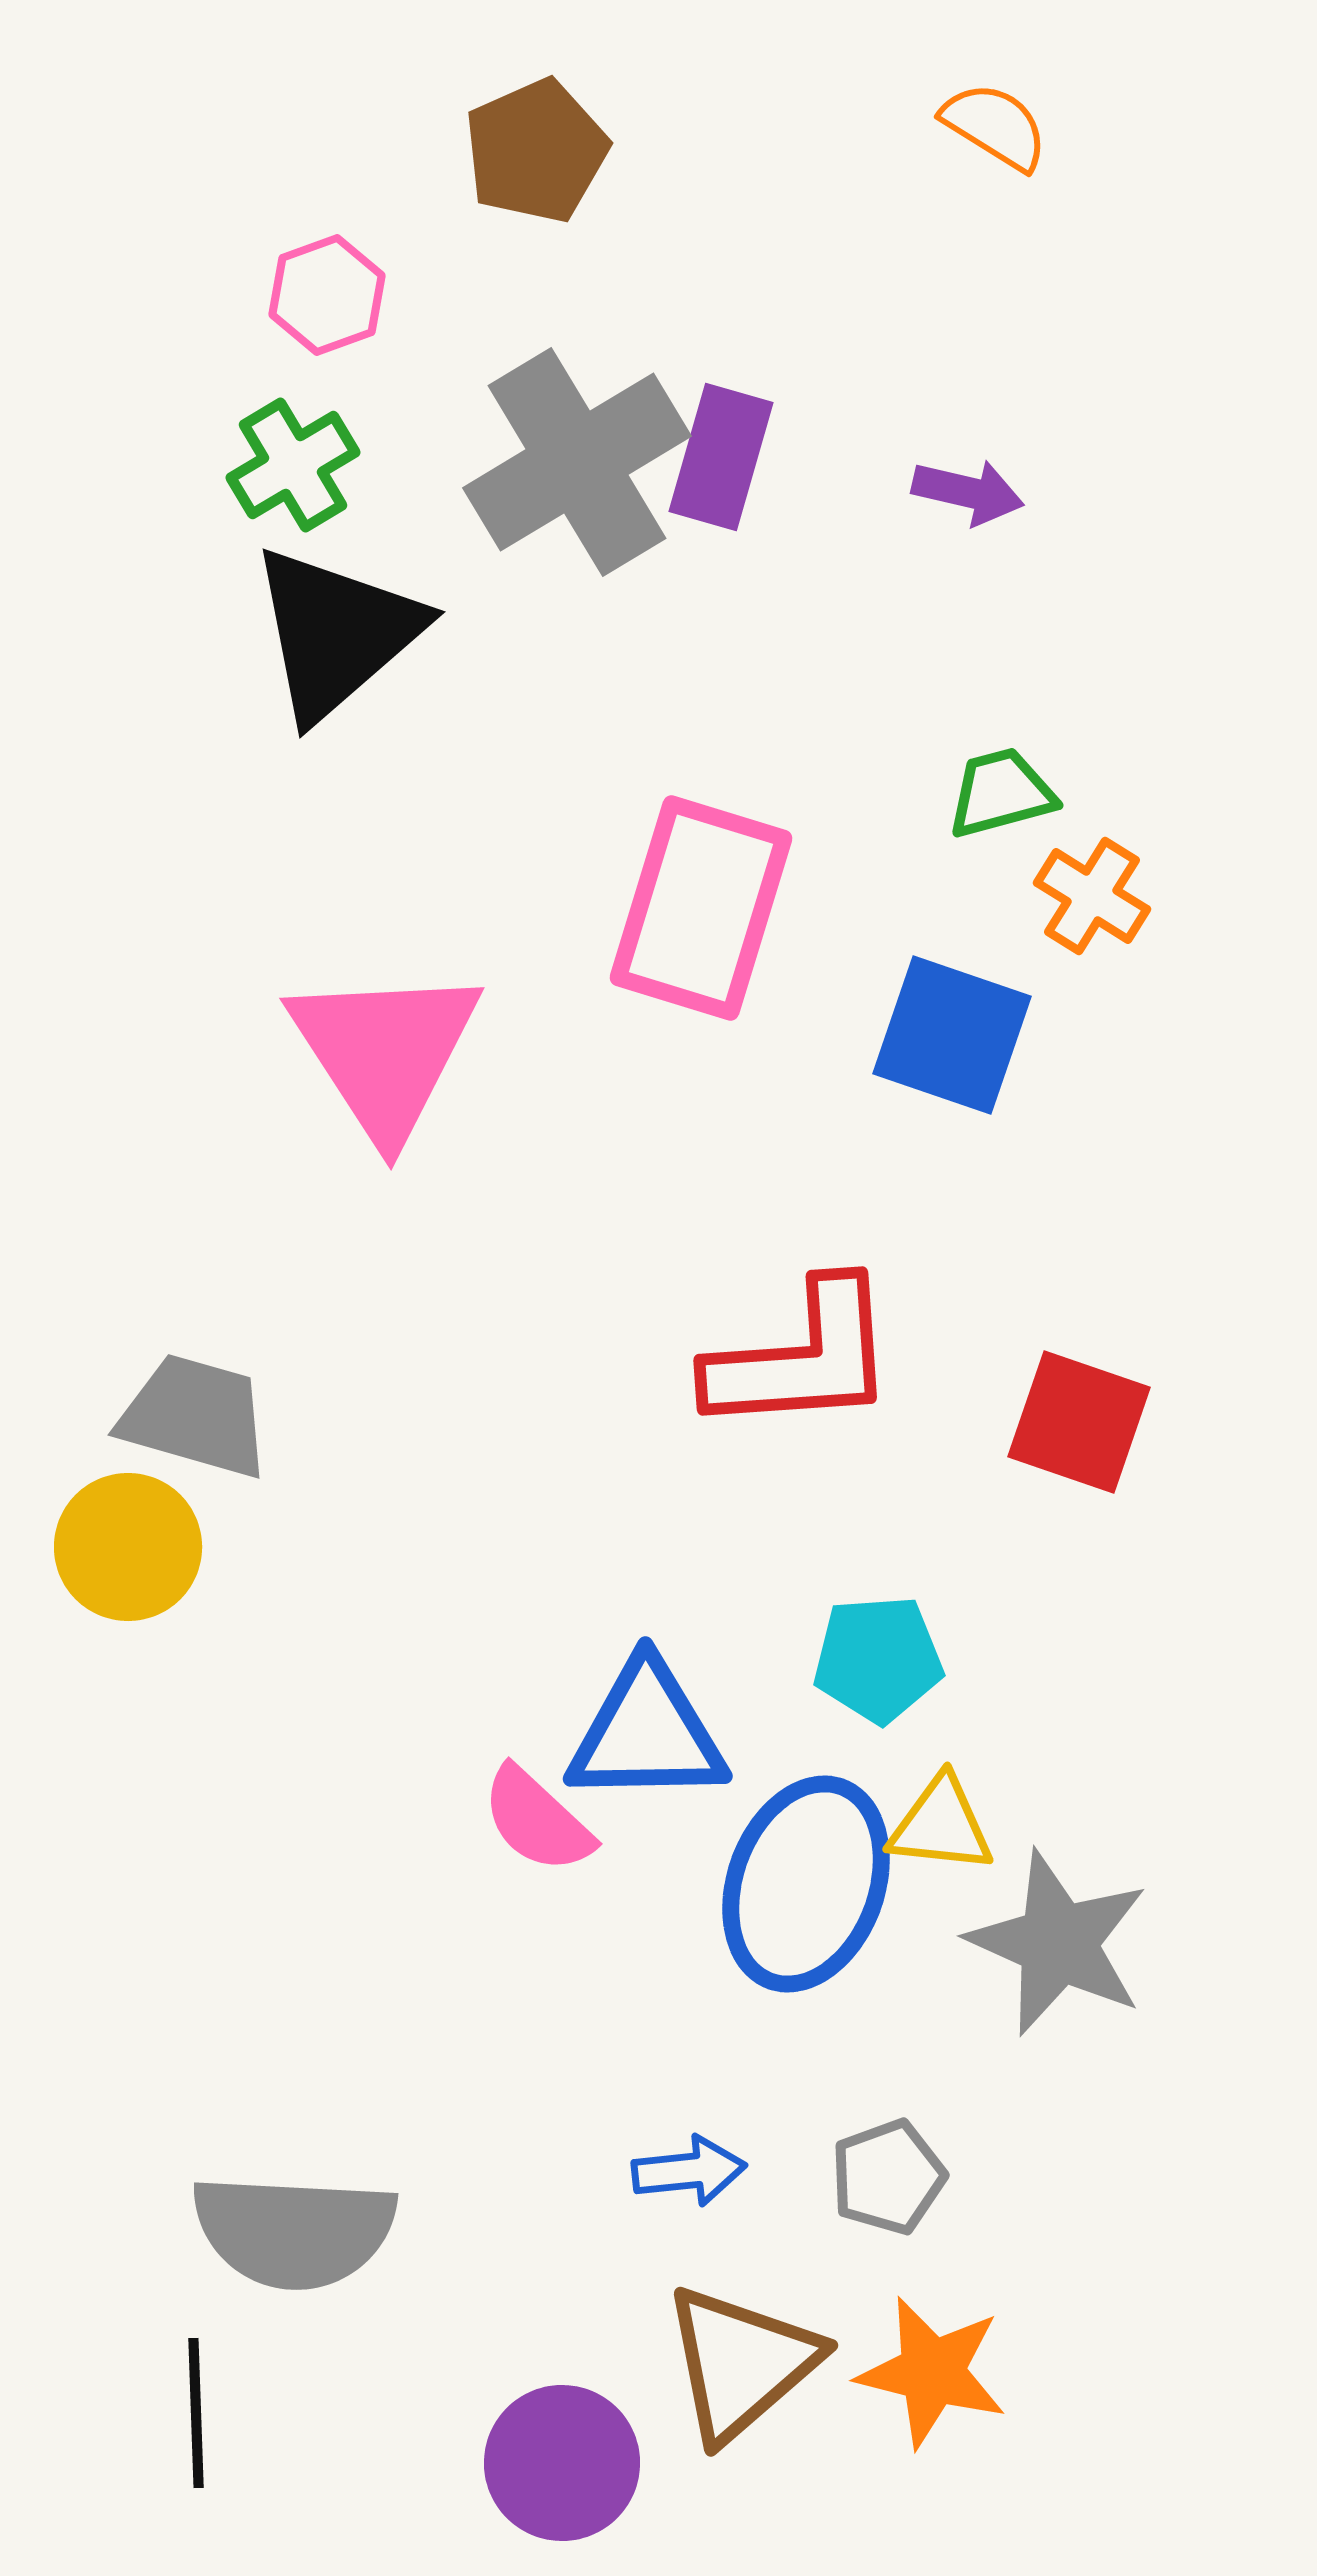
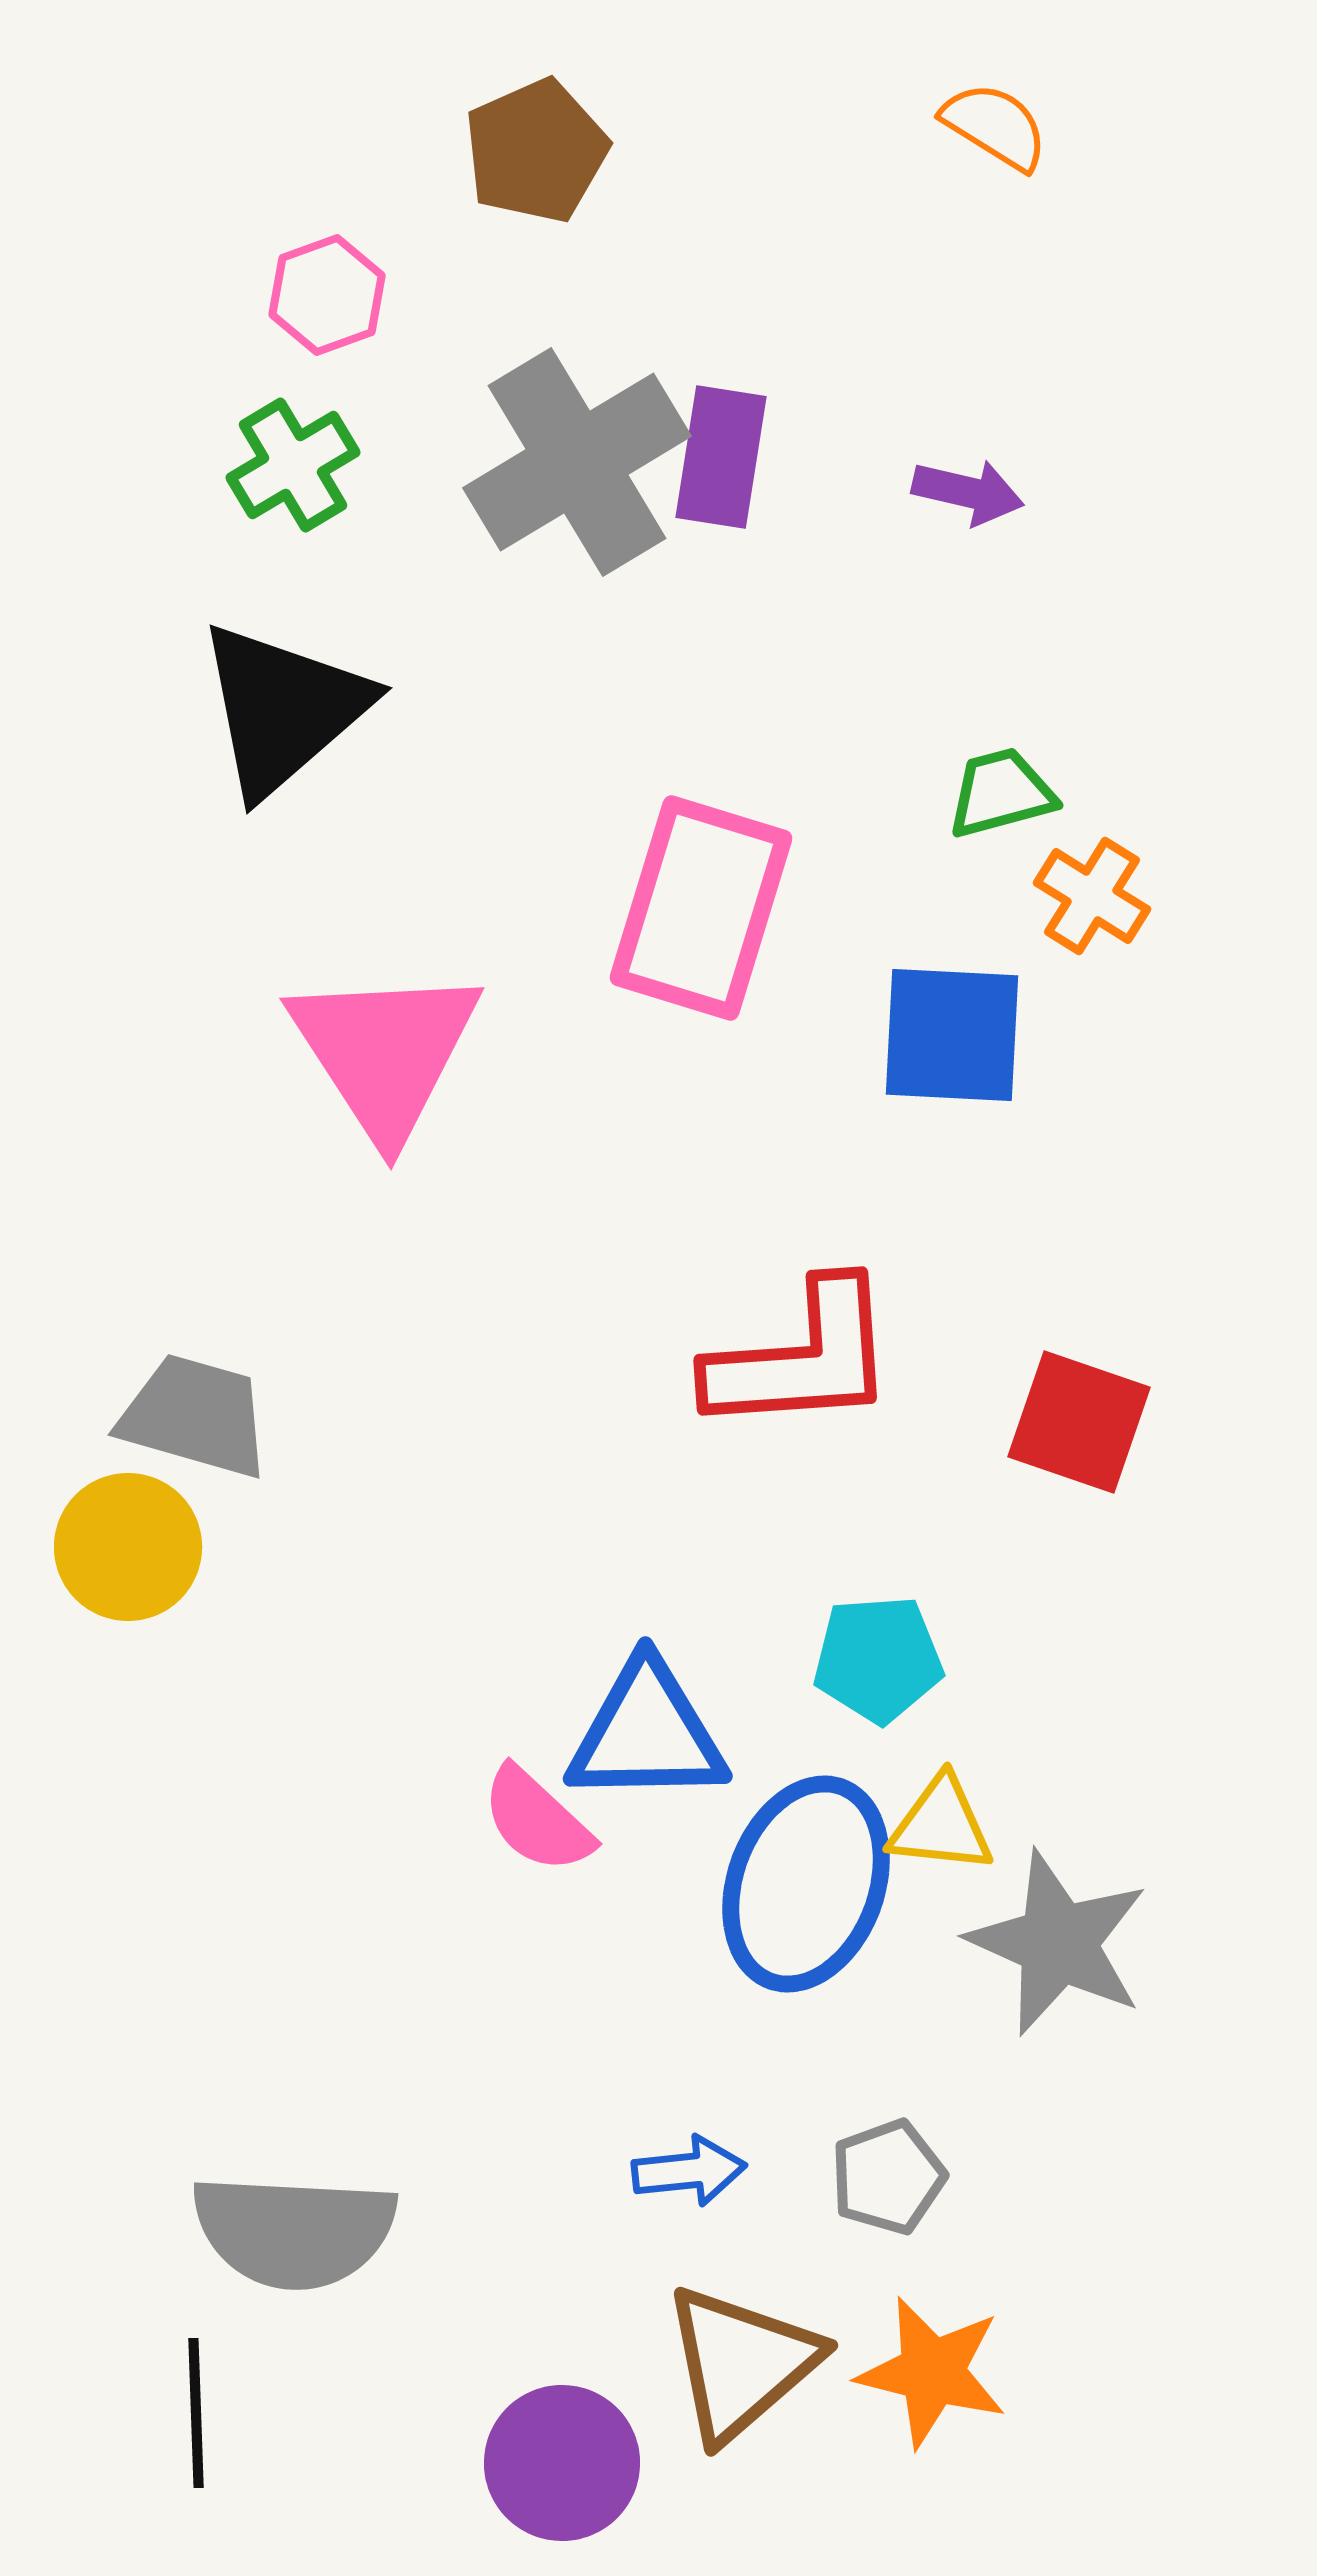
purple rectangle: rotated 7 degrees counterclockwise
black triangle: moved 53 px left, 76 px down
blue square: rotated 16 degrees counterclockwise
